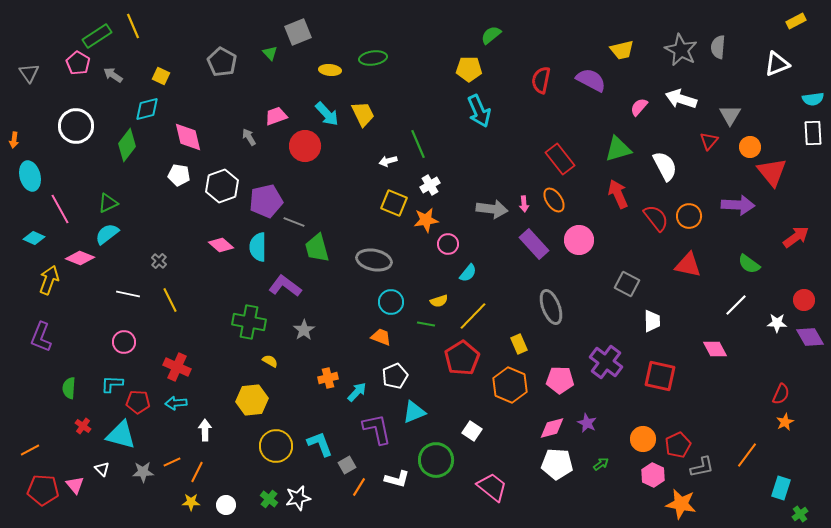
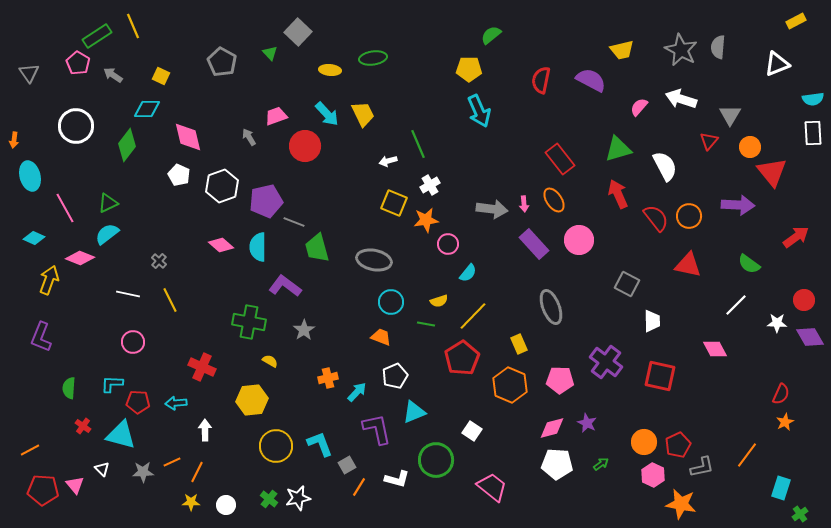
gray square at (298, 32): rotated 24 degrees counterclockwise
cyan diamond at (147, 109): rotated 16 degrees clockwise
white pentagon at (179, 175): rotated 15 degrees clockwise
pink line at (60, 209): moved 5 px right, 1 px up
pink circle at (124, 342): moved 9 px right
red cross at (177, 367): moved 25 px right
orange circle at (643, 439): moved 1 px right, 3 px down
